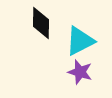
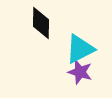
cyan triangle: moved 8 px down
